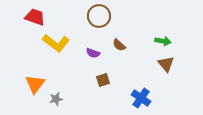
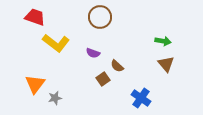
brown circle: moved 1 px right, 1 px down
brown semicircle: moved 2 px left, 21 px down
brown square: moved 1 px up; rotated 16 degrees counterclockwise
gray star: moved 1 px left, 1 px up
